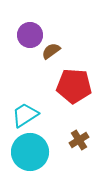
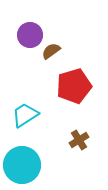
red pentagon: rotated 20 degrees counterclockwise
cyan circle: moved 8 px left, 13 px down
